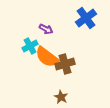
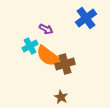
orange semicircle: moved 1 px right, 1 px up
